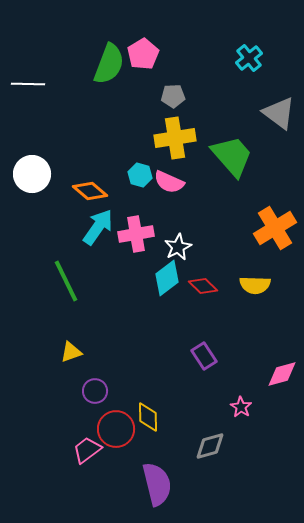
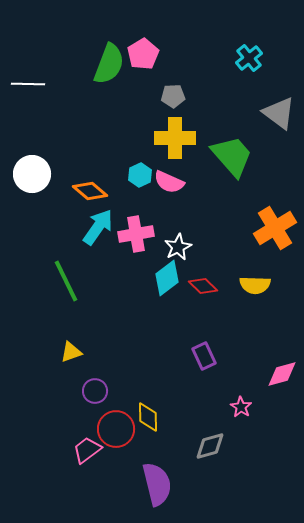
yellow cross: rotated 9 degrees clockwise
cyan hexagon: rotated 20 degrees clockwise
purple rectangle: rotated 8 degrees clockwise
